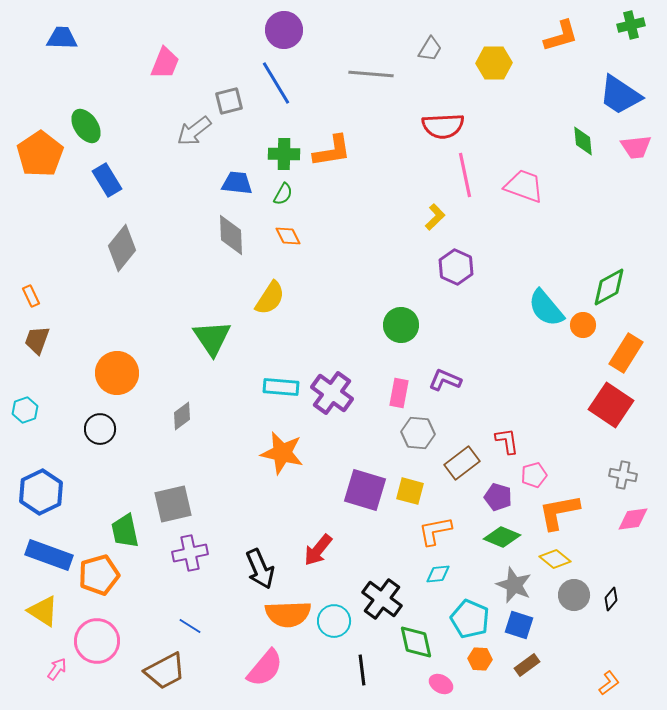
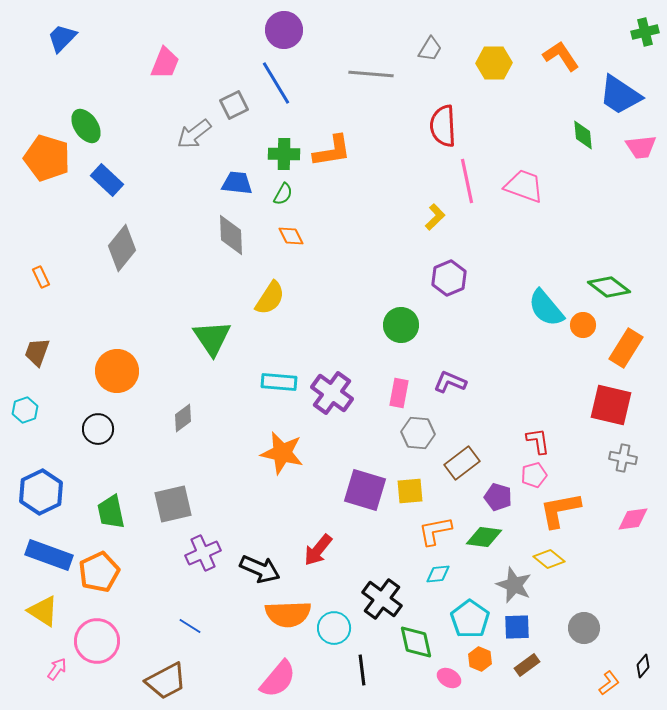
green cross at (631, 25): moved 14 px right, 7 px down
orange L-shape at (561, 36): moved 20 px down; rotated 108 degrees counterclockwise
blue trapezoid at (62, 38): rotated 48 degrees counterclockwise
gray square at (229, 101): moved 5 px right, 4 px down; rotated 12 degrees counterclockwise
red semicircle at (443, 126): rotated 90 degrees clockwise
gray arrow at (194, 131): moved 3 px down
green diamond at (583, 141): moved 6 px up
pink trapezoid at (636, 147): moved 5 px right
orange pentagon at (40, 154): moved 7 px right, 4 px down; rotated 21 degrees counterclockwise
pink line at (465, 175): moved 2 px right, 6 px down
blue rectangle at (107, 180): rotated 16 degrees counterclockwise
orange diamond at (288, 236): moved 3 px right
purple hexagon at (456, 267): moved 7 px left, 11 px down; rotated 12 degrees clockwise
green diamond at (609, 287): rotated 66 degrees clockwise
orange rectangle at (31, 296): moved 10 px right, 19 px up
brown trapezoid at (37, 340): moved 12 px down
orange rectangle at (626, 353): moved 5 px up
orange circle at (117, 373): moved 2 px up
purple L-shape at (445, 380): moved 5 px right, 2 px down
cyan rectangle at (281, 387): moved 2 px left, 5 px up
red square at (611, 405): rotated 21 degrees counterclockwise
gray diamond at (182, 416): moved 1 px right, 2 px down
black circle at (100, 429): moved 2 px left
red L-shape at (507, 441): moved 31 px right
gray cross at (623, 475): moved 17 px up
yellow square at (410, 491): rotated 20 degrees counterclockwise
orange L-shape at (559, 512): moved 1 px right, 2 px up
green trapezoid at (125, 531): moved 14 px left, 19 px up
green diamond at (502, 537): moved 18 px left; rotated 15 degrees counterclockwise
purple cross at (190, 553): moved 13 px right; rotated 12 degrees counterclockwise
yellow diamond at (555, 559): moved 6 px left
black arrow at (260, 569): rotated 42 degrees counterclockwise
orange pentagon at (99, 575): moved 3 px up; rotated 9 degrees counterclockwise
gray circle at (574, 595): moved 10 px right, 33 px down
black diamond at (611, 599): moved 32 px right, 67 px down
cyan pentagon at (470, 619): rotated 12 degrees clockwise
cyan circle at (334, 621): moved 7 px down
blue square at (519, 625): moved 2 px left, 2 px down; rotated 20 degrees counterclockwise
orange hexagon at (480, 659): rotated 20 degrees clockwise
pink semicircle at (265, 668): moved 13 px right, 11 px down
brown trapezoid at (165, 671): moved 1 px right, 10 px down
pink ellipse at (441, 684): moved 8 px right, 6 px up
